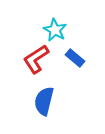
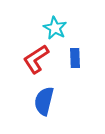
cyan star: moved 2 px up
blue rectangle: rotated 48 degrees clockwise
